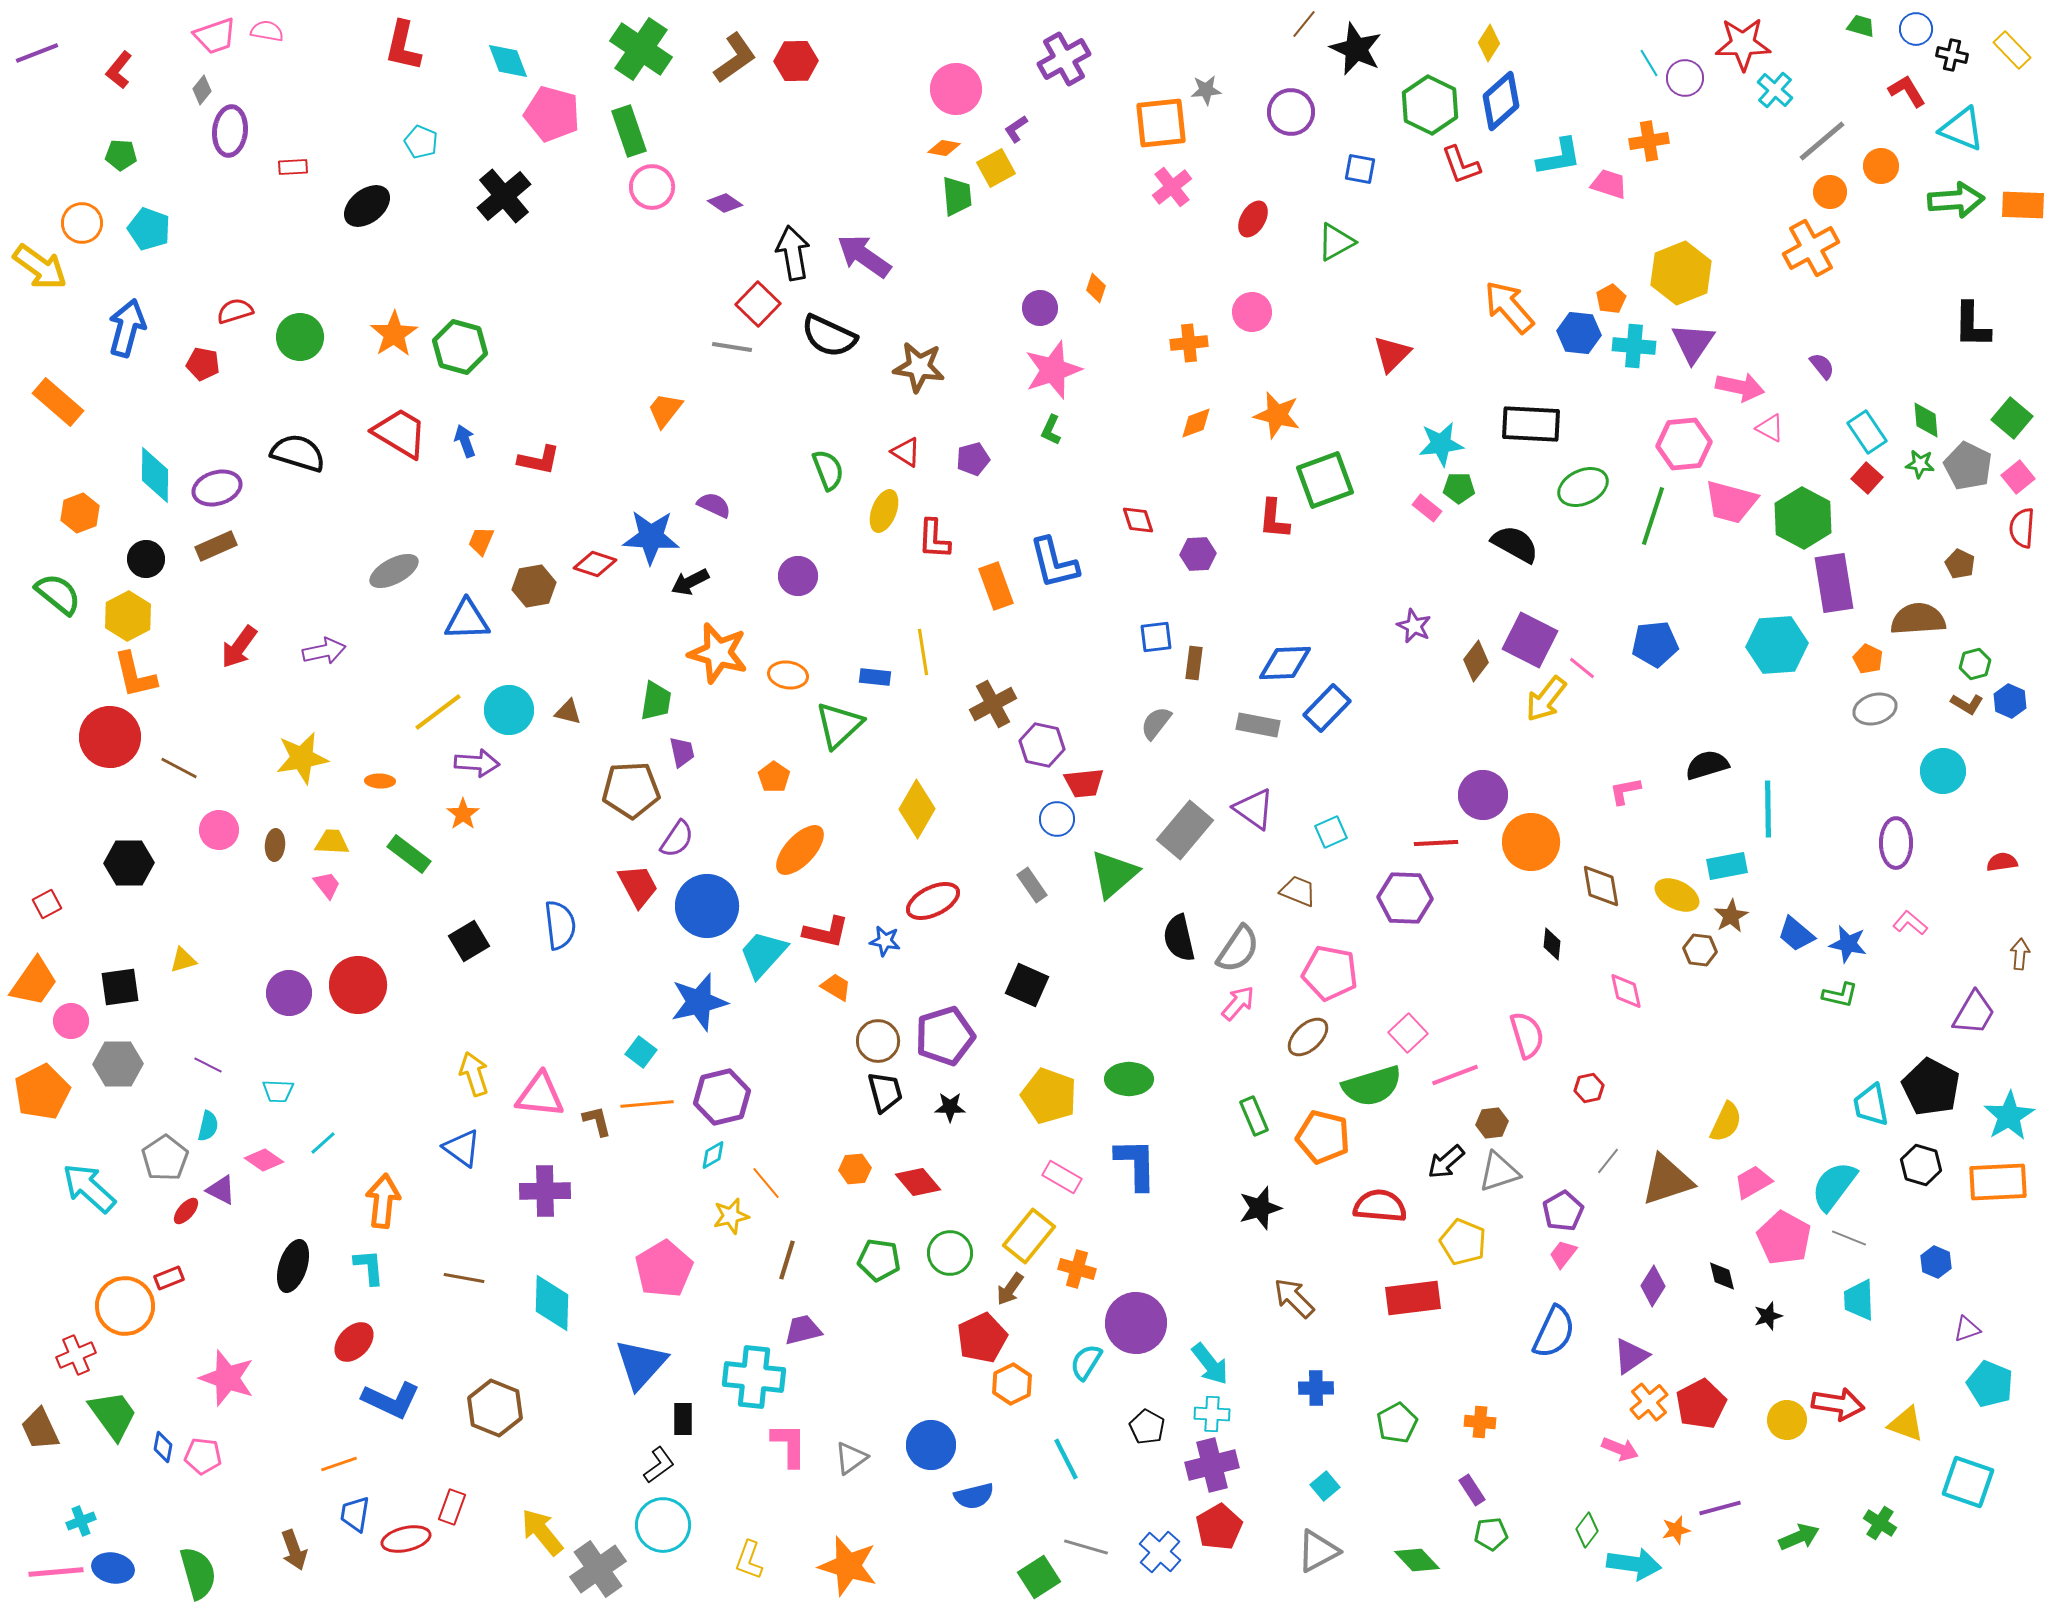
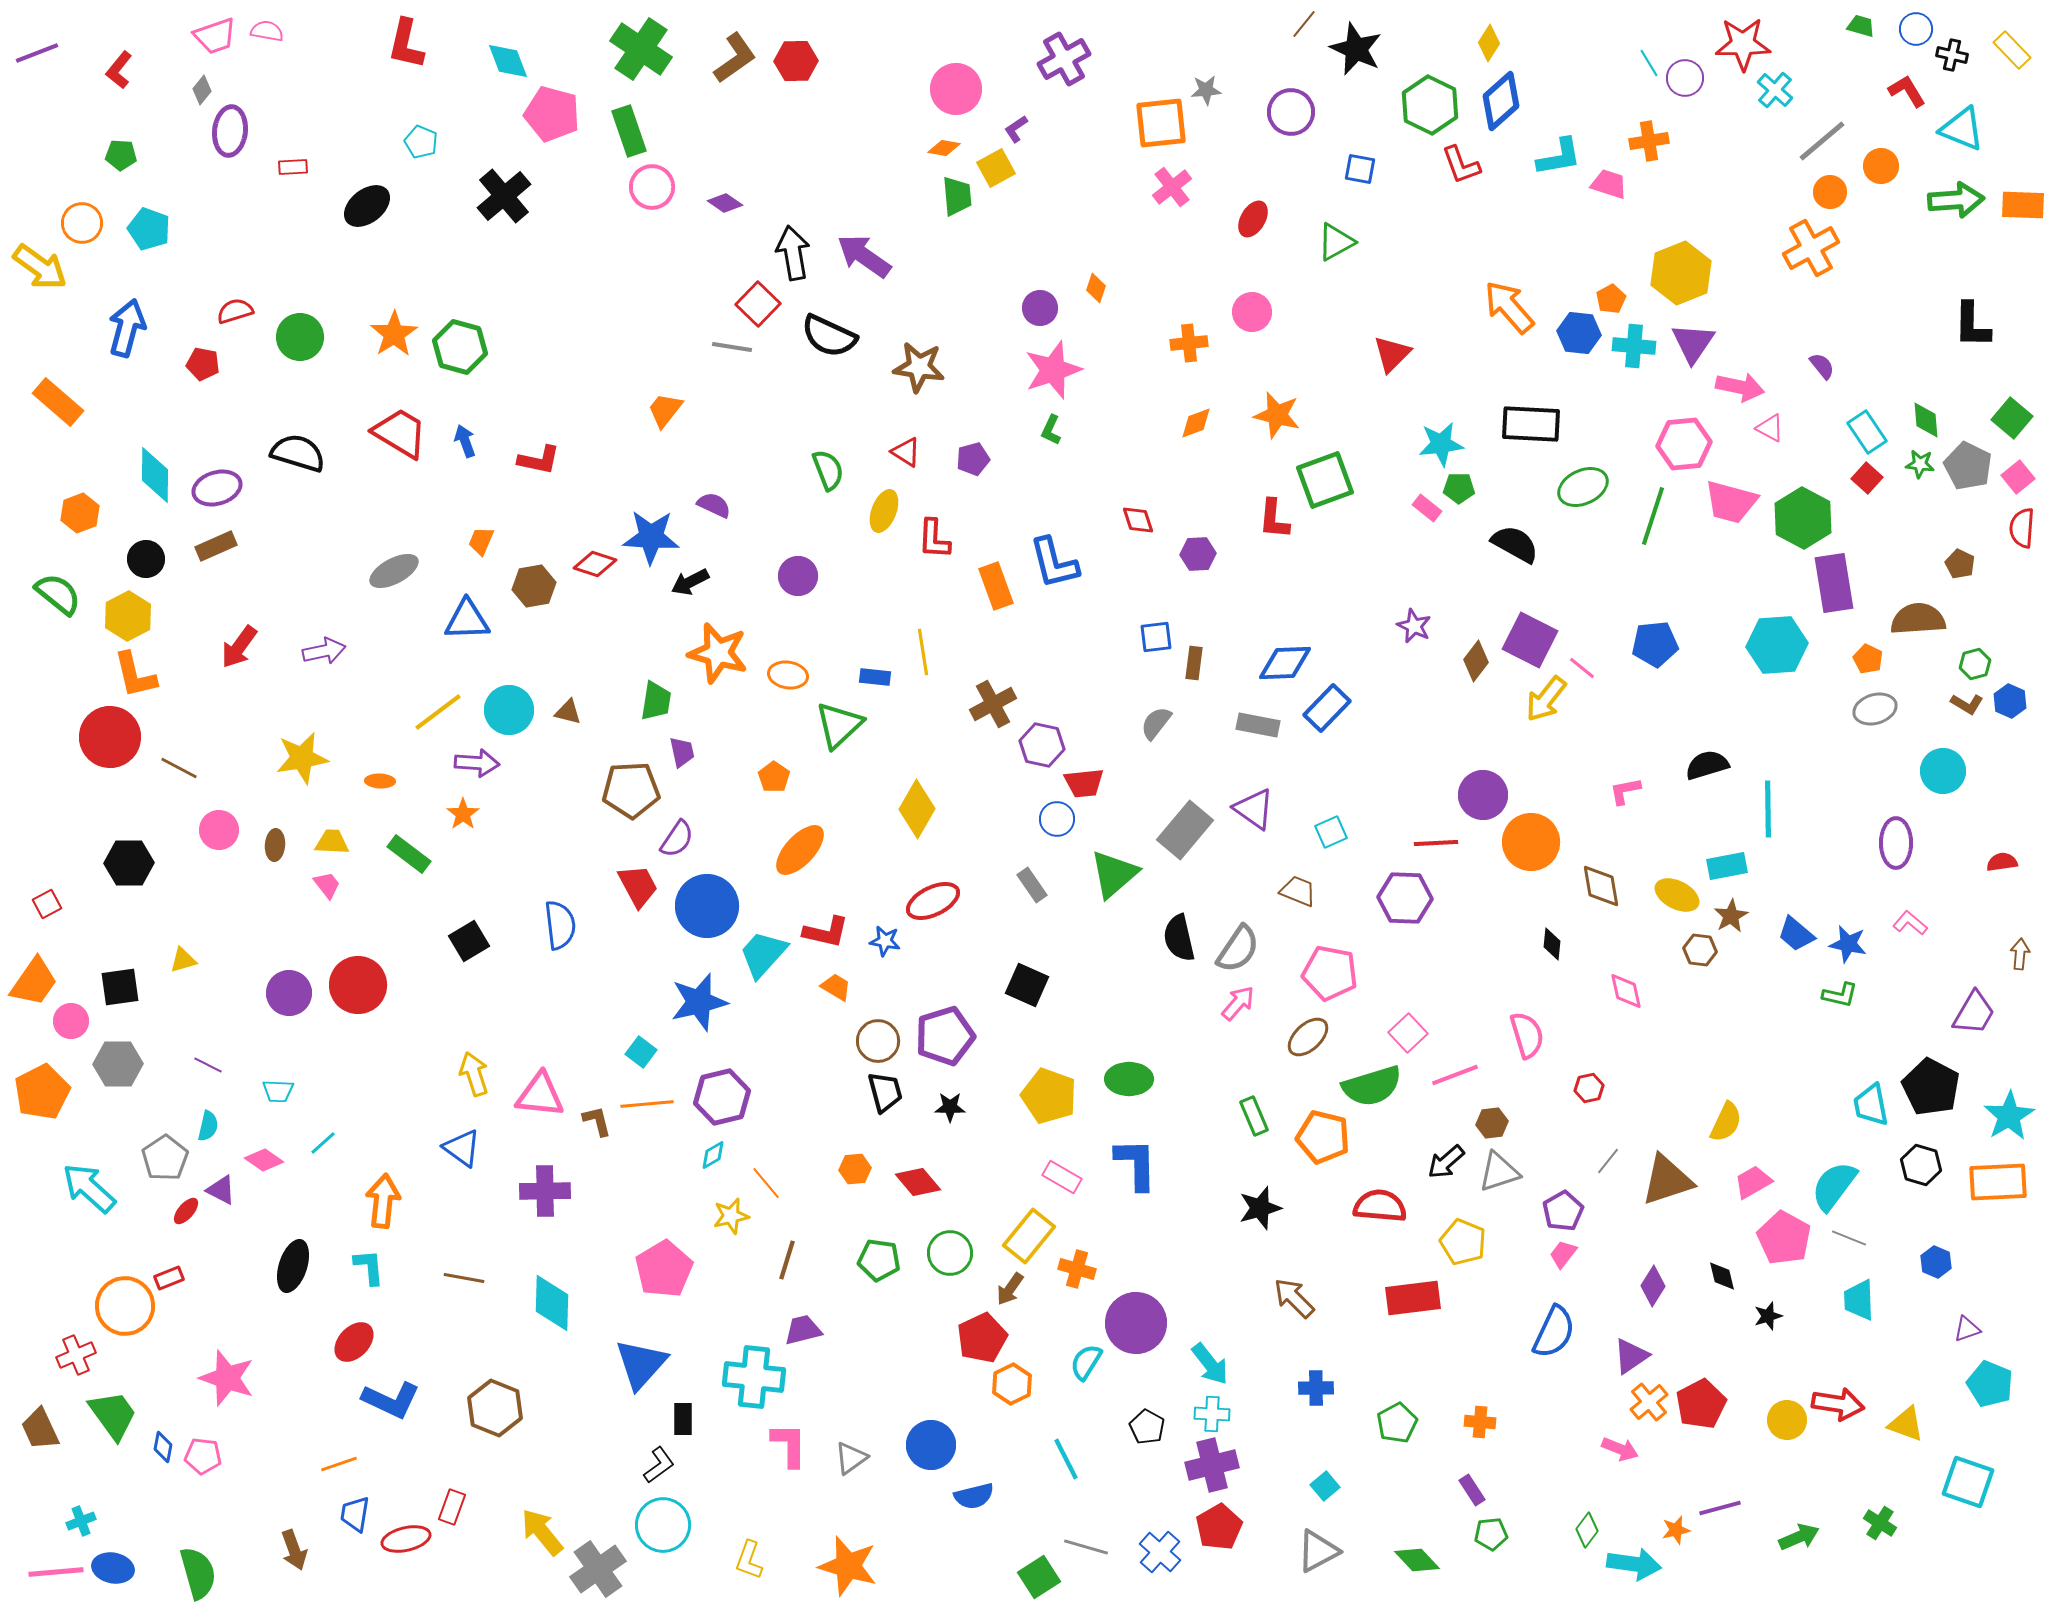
red L-shape at (403, 46): moved 3 px right, 2 px up
